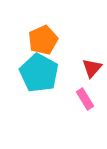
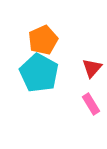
pink rectangle: moved 6 px right, 5 px down
